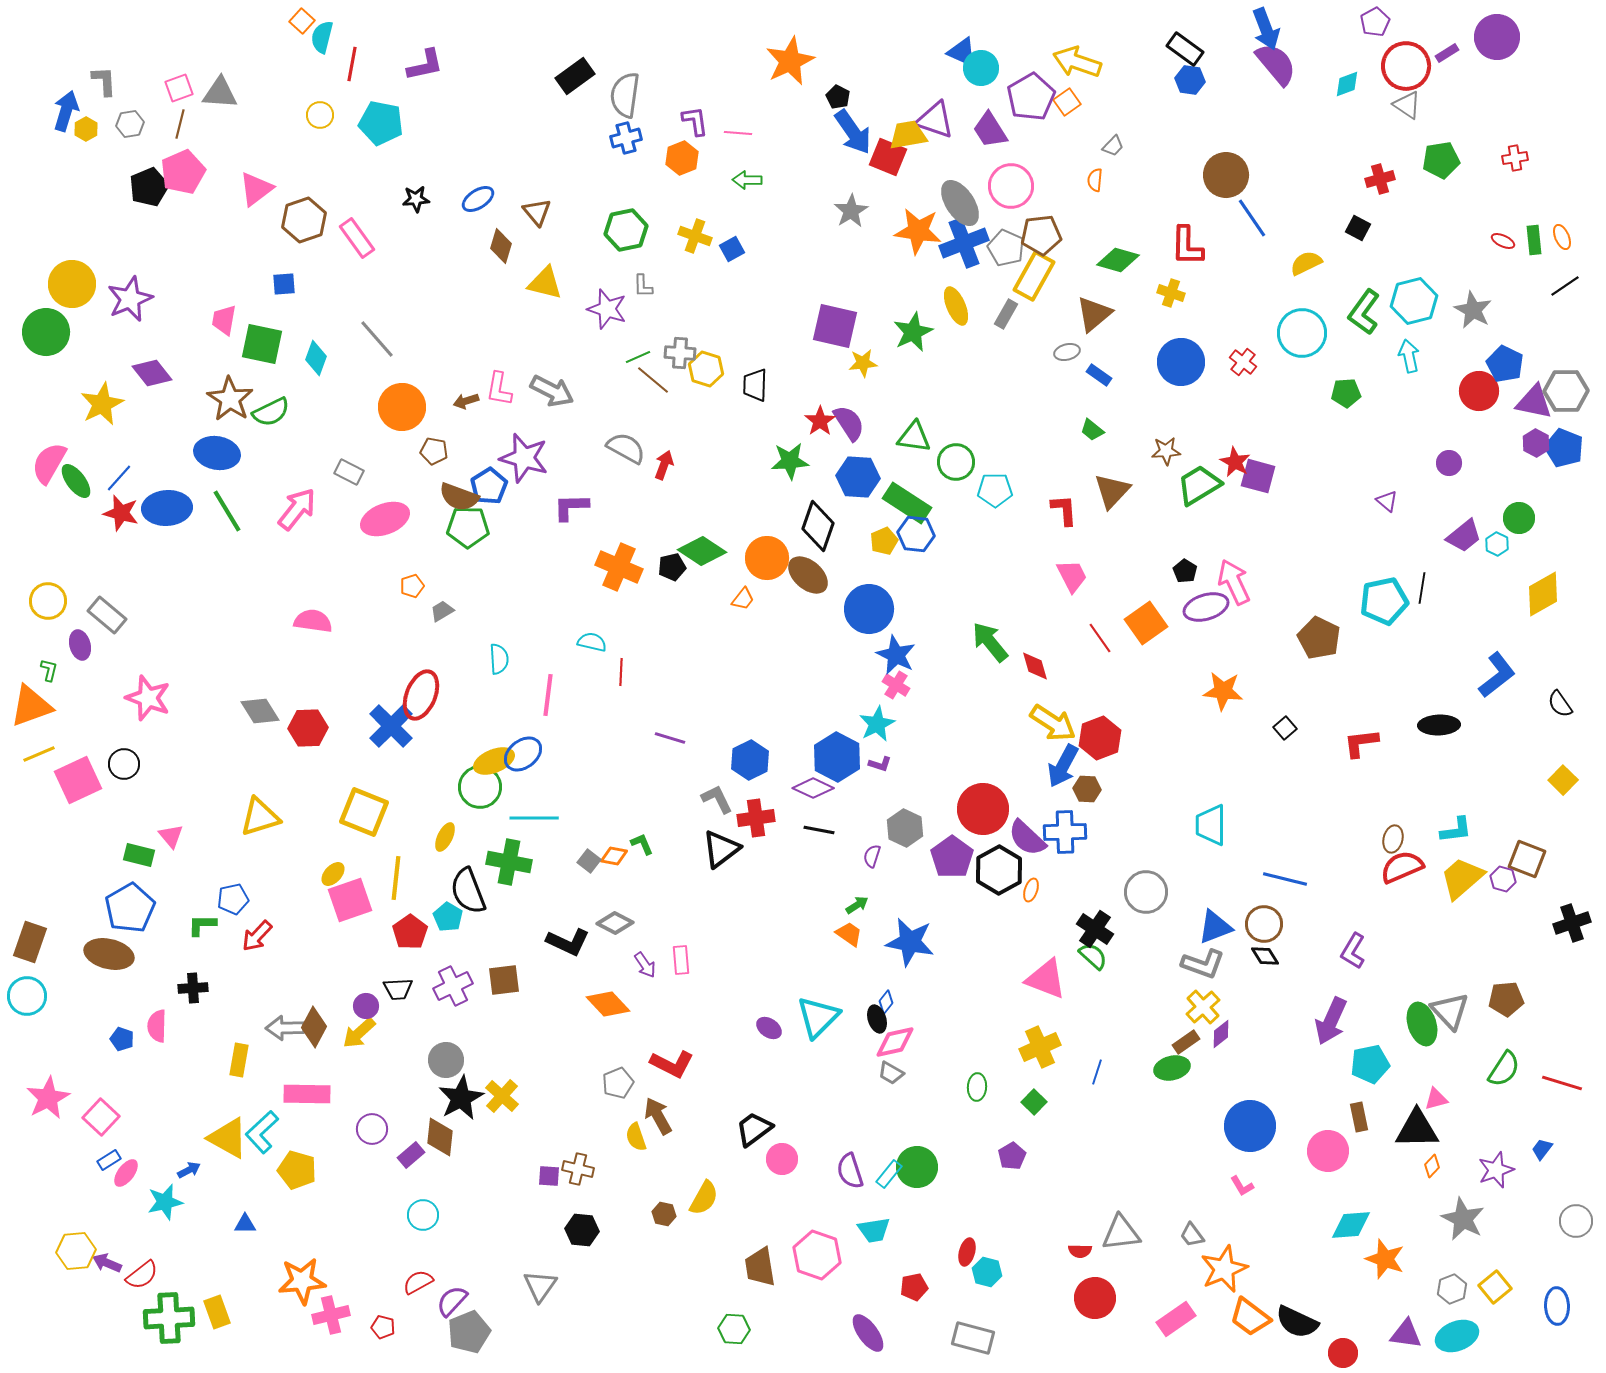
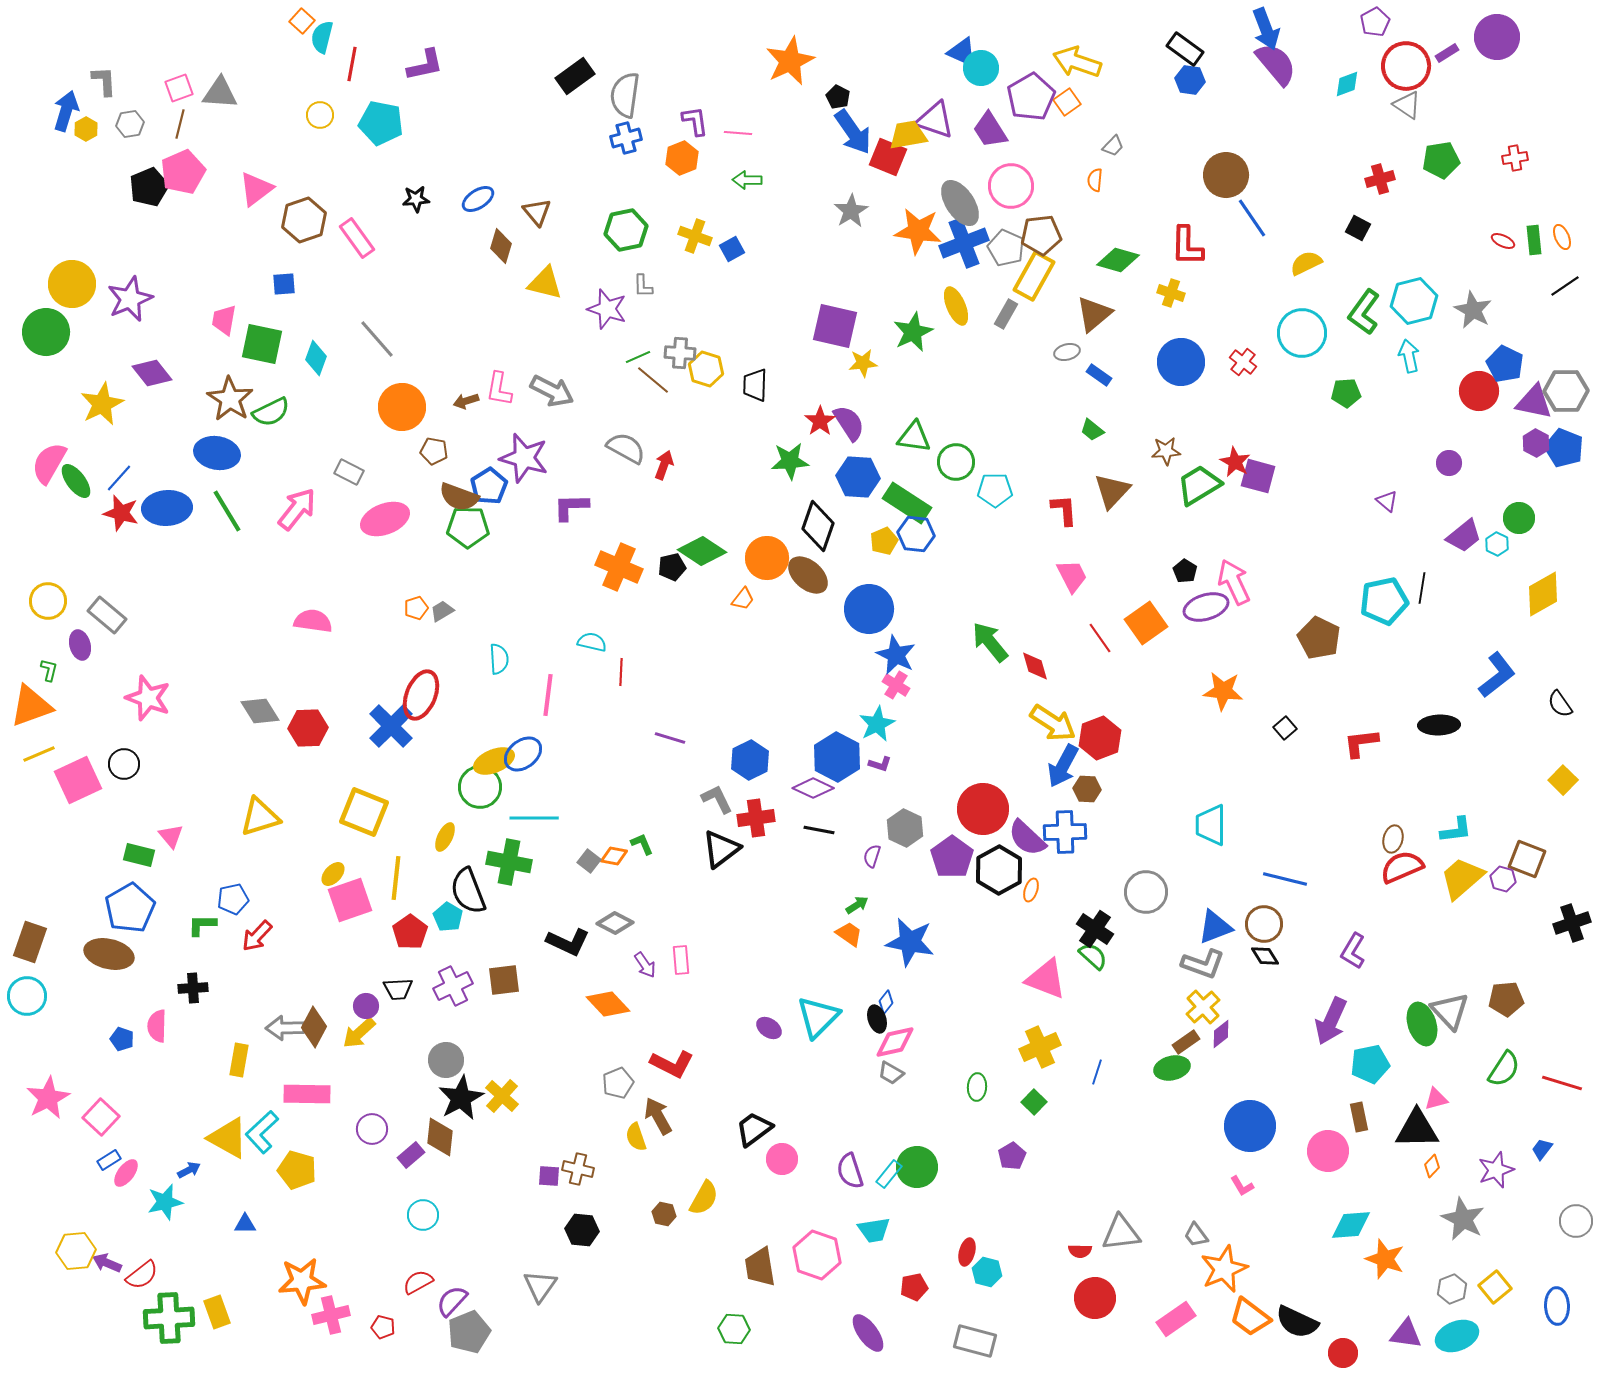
orange pentagon at (412, 586): moved 4 px right, 22 px down
gray trapezoid at (1192, 1235): moved 4 px right
gray rectangle at (973, 1338): moved 2 px right, 3 px down
